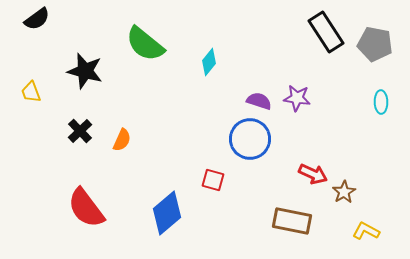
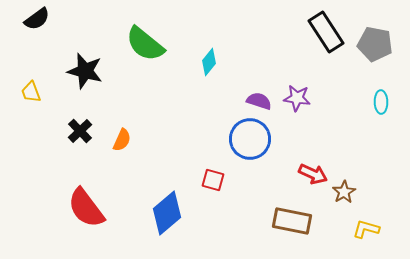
yellow L-shape: moved 2 px up; rotated 12 degrees counterclockwise
